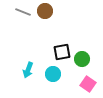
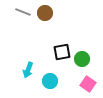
brown circle: moved 2 px down
cyan circle: moved 3 px left, 7 px down
